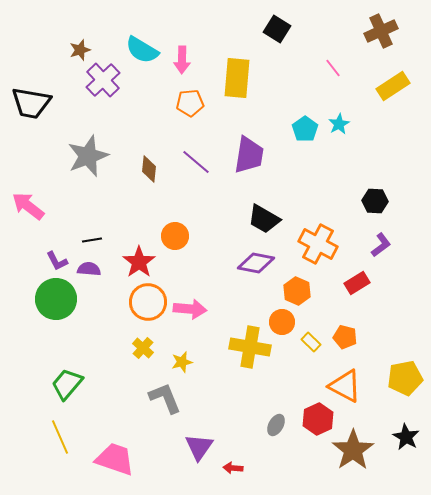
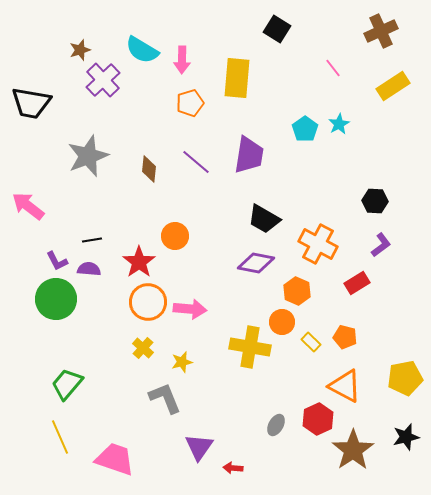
orange pentagon at (190, 103): rotated 12 degrees counterclockwise
black star at (406, 437): rotated 28 degrees clockwise
